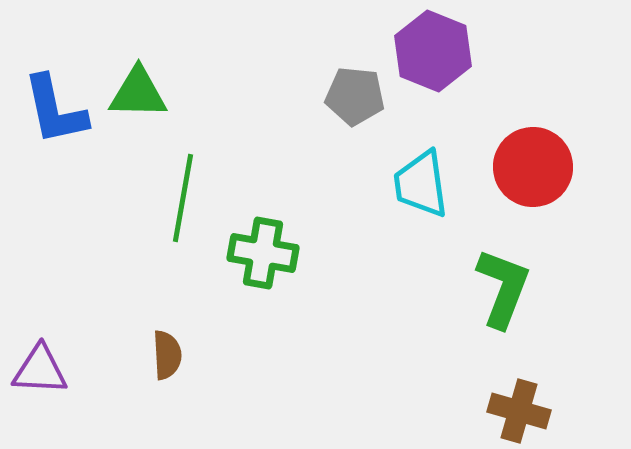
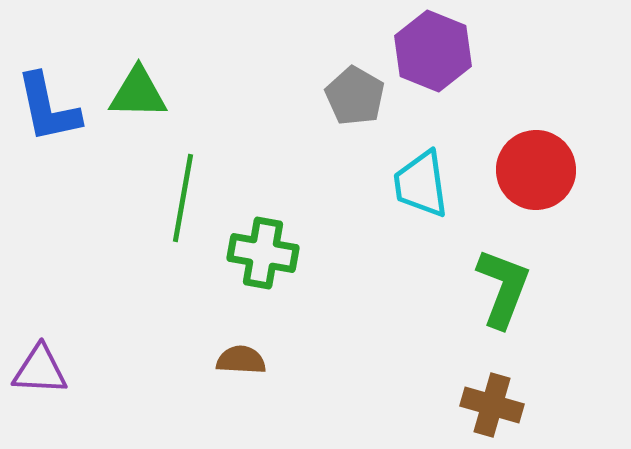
gray pentagon: rotated 24 degrees clockwise
blue L-shape: moved 7 px left, 2 px up
red circle: moved 3 px right, 3 px down
brown semicircle: moved 74 px right, 5 px down; rotated 84 degrees counterclockwise
brown cross: moved 27 px left, 6 px up
